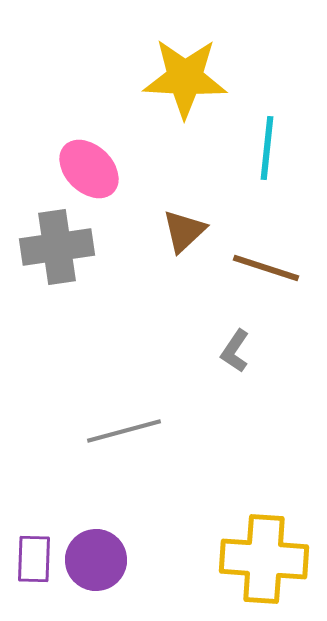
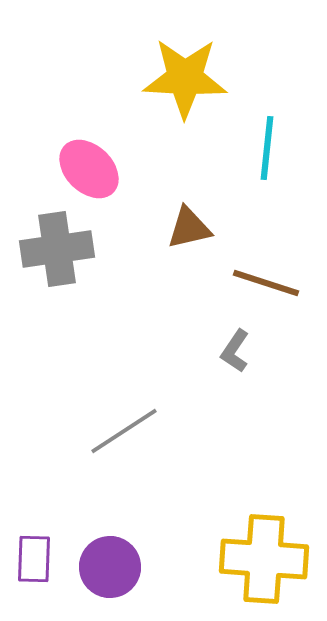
brown triangle: moved 5 px right, 3 px up; rotated 30 degrees clockwise
gray cross: moved 2 px down
brown line: moved 15 px down
gray line: rotated 18 degrees counterclockwise
purple circle: moved 14 px right, 7 px down
